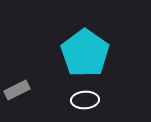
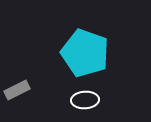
cyan pentagon: rotated 15 degrees counterclockwise
